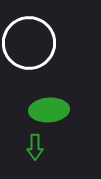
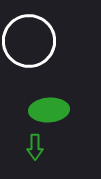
white circle: moved 2 px up
